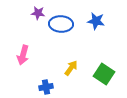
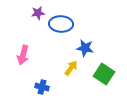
purple star: rotated 16 degrees counterclockwise
blue star: moved 11 px left, 27 px down
blue cross: moved 4 px left; rotated 24 degrees clockwise
